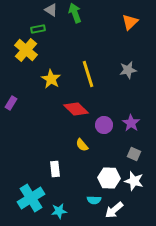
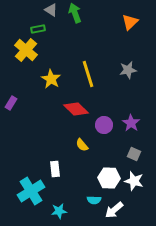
cyan cross: moved 7 px up
